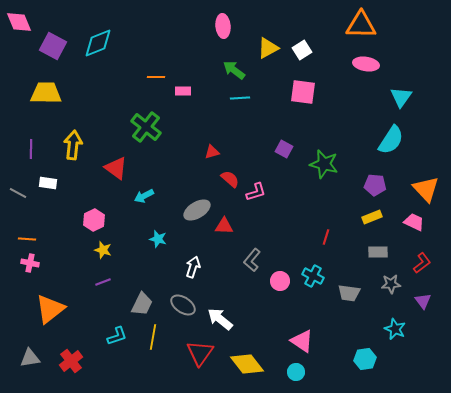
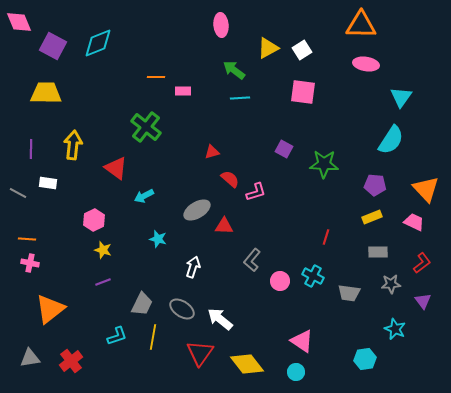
pink ellipse at (223, 26): moved 2 px left, 1 px up
green star at (324, 164): rotated 12 degrees counterclockwise
gray ellipse at (183, 305): moved 1 px left, 4 px down
